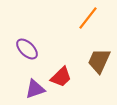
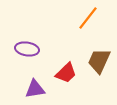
purple ellipse: rotated 35 degrees counterclockwise
red trapezoid: moved 5 px right, 4 px up
purple triangle: rotated 10 degrees clockwise
